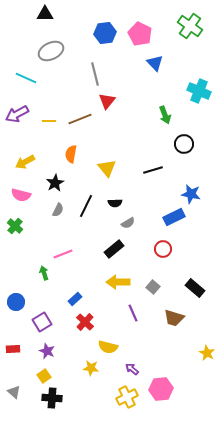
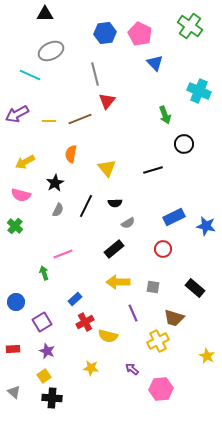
cyan line at (26, 78): moved 4 px right, 3 px up
blue star at (191, 194): moved 15 px right, 32 px down
gray square at (153, 287): rotated 32 degrees counterclockwise
red cross at (85, 322): rotated 18 degrees clockwise
yellow semicircle at (108, 347): moved 11 px up
yellow star at (207, 353): moved 3 px down
yellow cross at (127, 397): moved 31 px right, 56 px up
